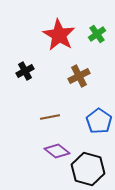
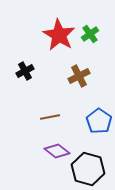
green cross: moved 7 px left
